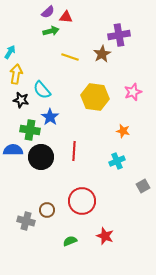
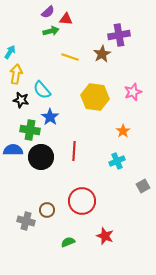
red triangle: moved 2 px down
orange star: rotated 24 degrees clockwise
green semicircle: moved 2 px left, 1 px down
